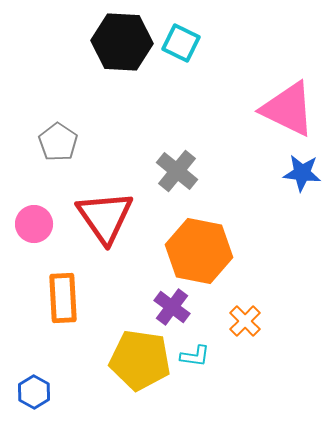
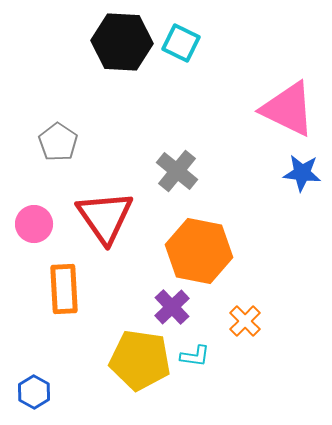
orange rectangle: moved 1 px right, 9 px up
purple cross: rotated 9 degrees clockwise
